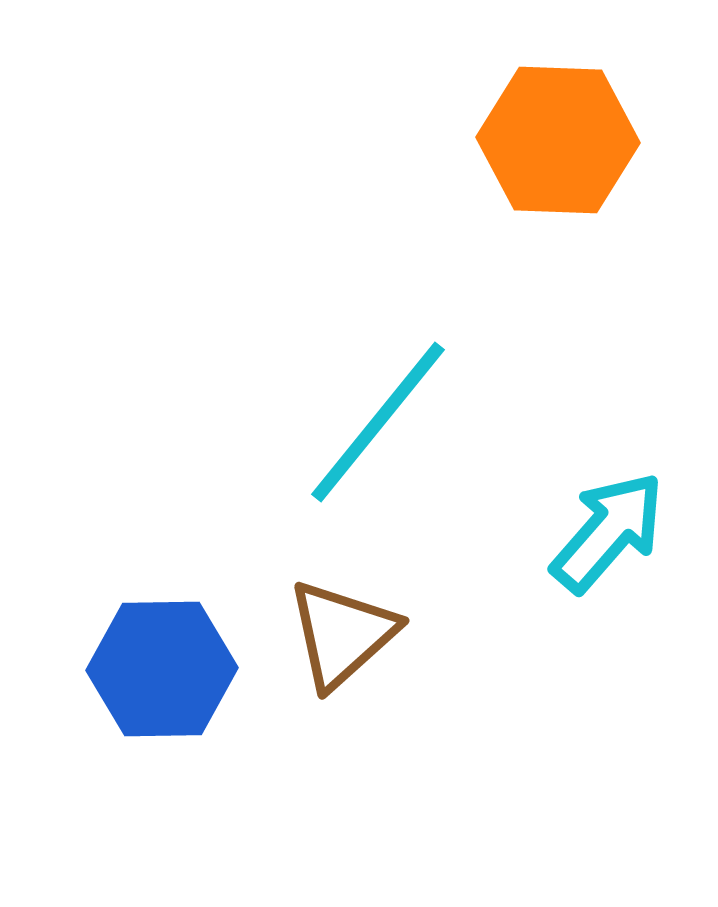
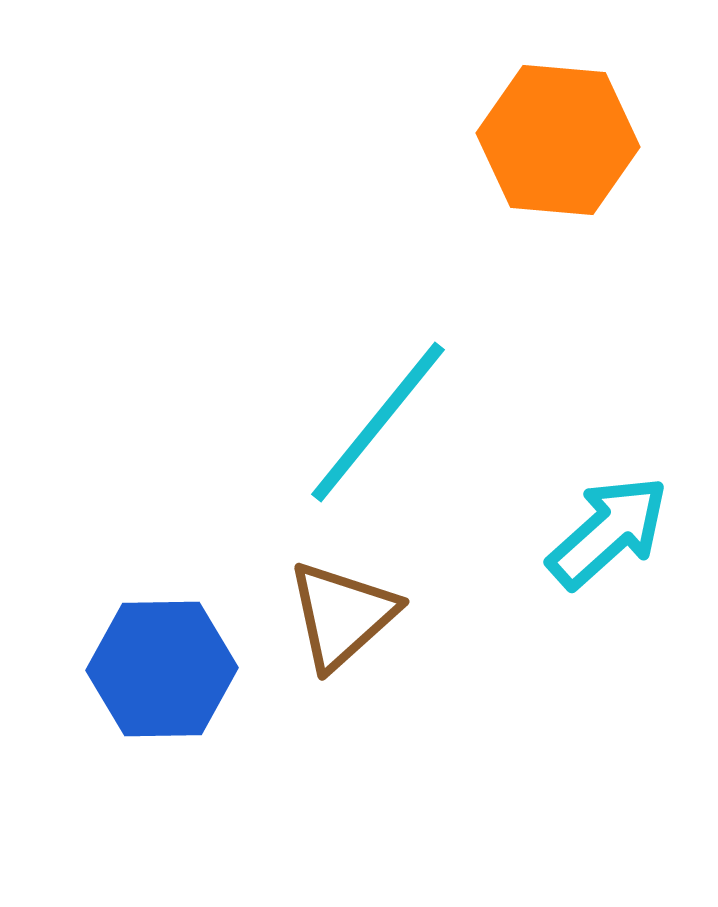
orange hexagon: rotated 3 degrees clockwise
cyan arrow: rotated 7 degrees clockwise
brown triangle: moved 19 px up
